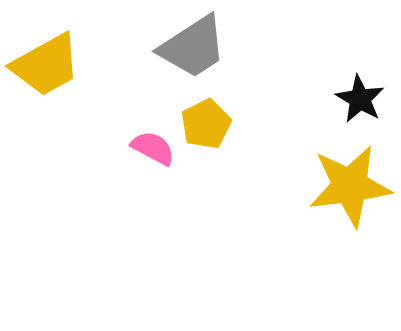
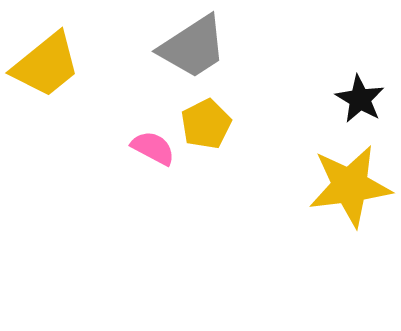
yellow trapezoid: rotated 10 degrees counterclockwise
